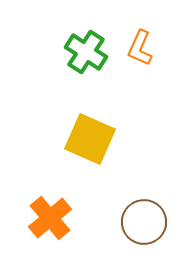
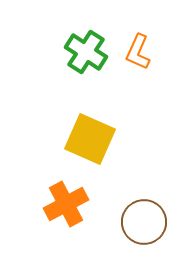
orange L-shape: moved 2 px left, 4 px down
orange cross: moved 16 px right, 14 px up; rotated 12 degrees clockwise
